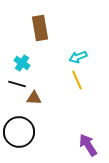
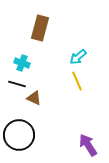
brown rectangle: rotated 25 degrees clockwise
cyan arrow: rotated 18 degrees counterclockwise
cyan cross: rotated 14 degrees counterclockwise
yellow line: moved 1 px down
brown triangle: rotated 21 degrees clockwise
black circle: moved 3 px down
